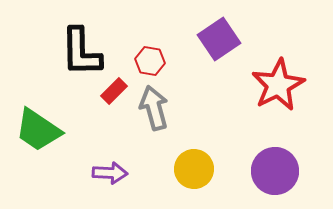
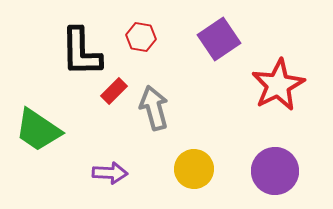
red hexagon: moved 9 px left, 24 px up
